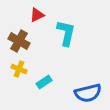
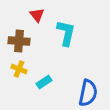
red triangle: rotated 42 degrees counterclockwise
brown cross: rotated 25 degrees counterclockwise
blue semicircle: rotated 64 degrees counterclockwise
